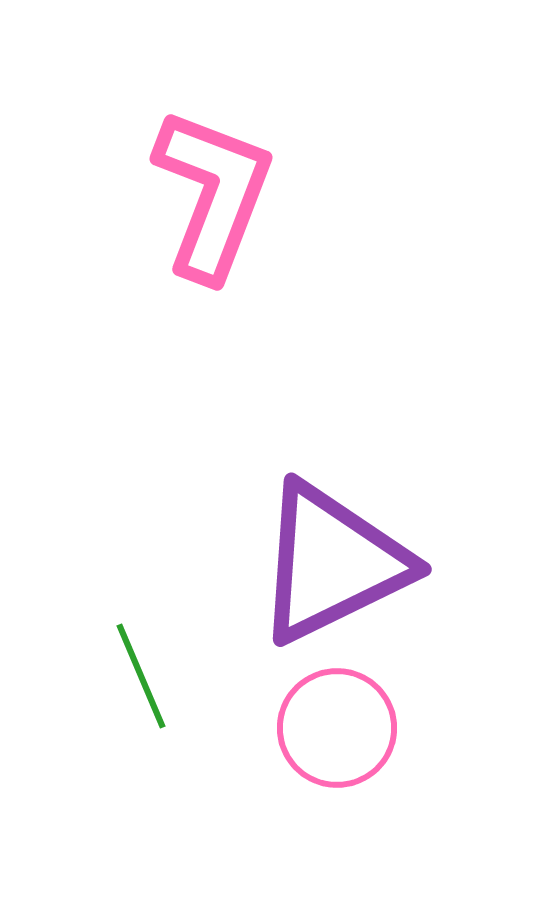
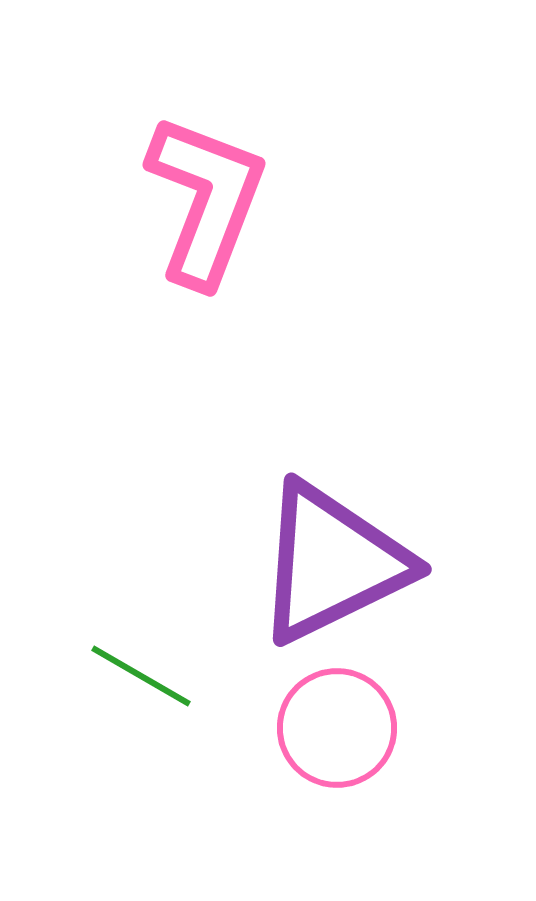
pink L-shape: moved 7 px left, 6 px down
green line: rotated 37 degrees counterclockwise
